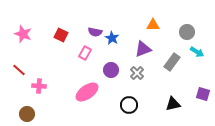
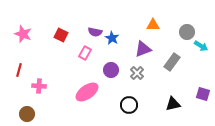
cyan arrow: moved 4 px right, 6 px up
red line: rotated 64 degrees clockwise
